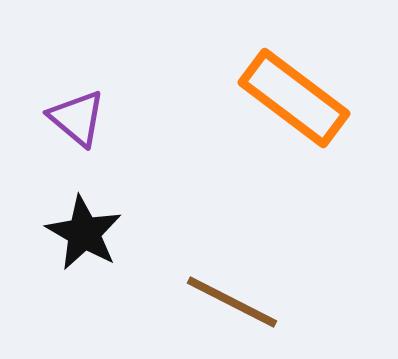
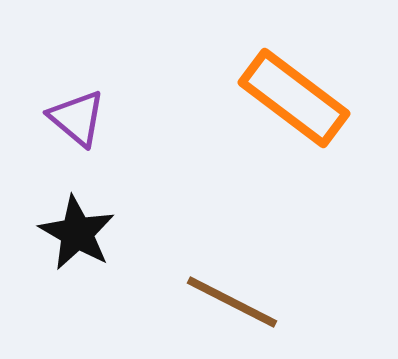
black star: moved 7 px left
